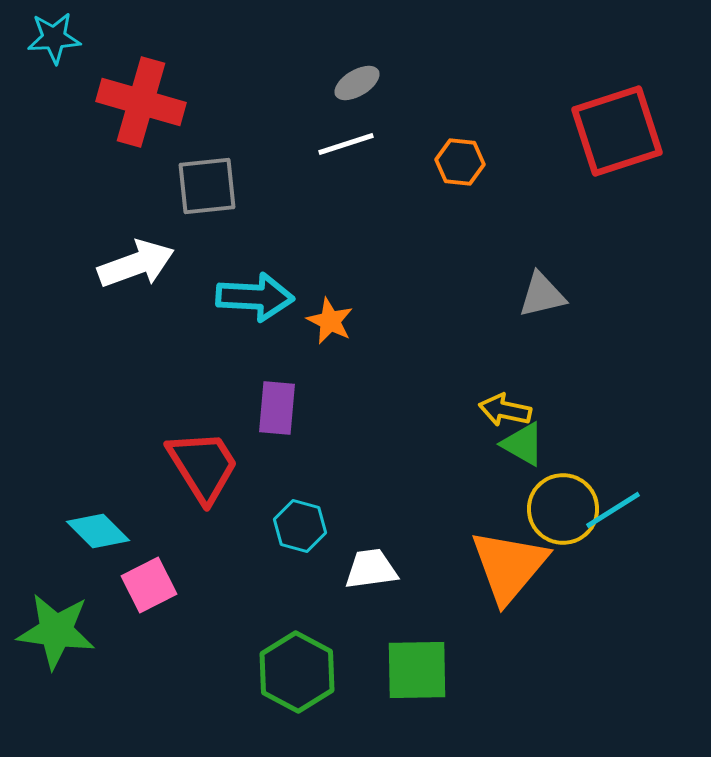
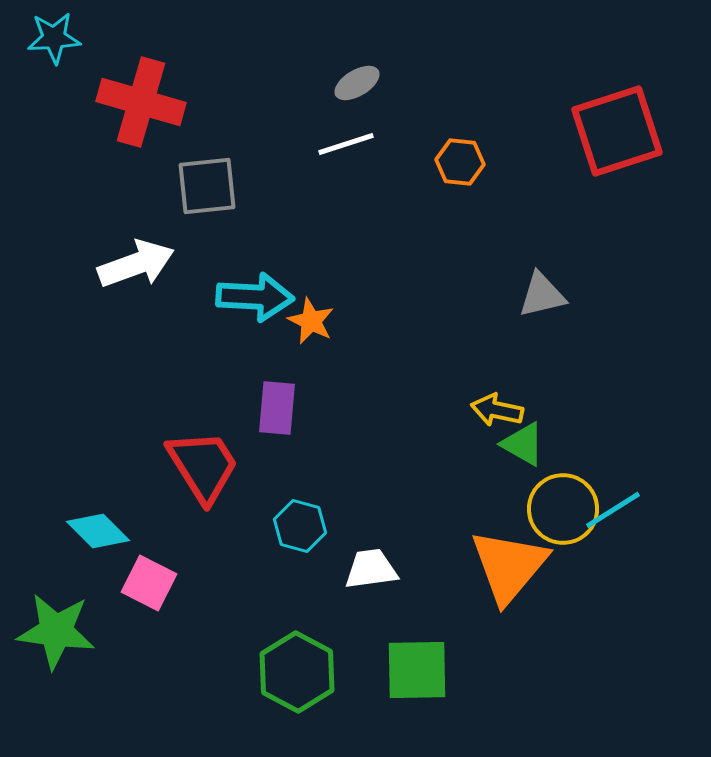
orange star: moved 19 px left
yellow arrow: moved 8 px left
pink square: moved 2 px up; rotated 36 degrees counterclockwise
